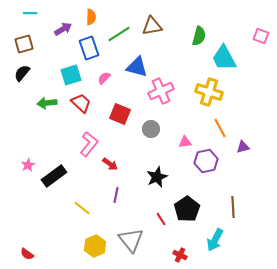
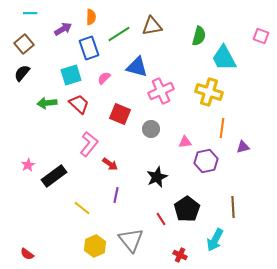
brown square: rotated 24 degrees counterclockwise
red trapezoid: moved 2 px left, 1 px down
orange line: moved 2 px right; rotated 36 degrees clockwise
